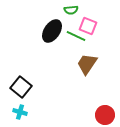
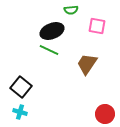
pink square: moved 9 px right; rotated 12 degrees counterclockwise
black ellipse: rotated 35 degrees clockwise
green line: moved 27 px left, 14 px down
red circle: moved 1 px up
